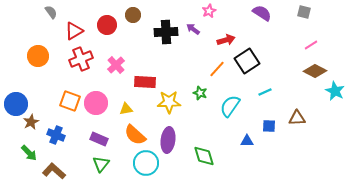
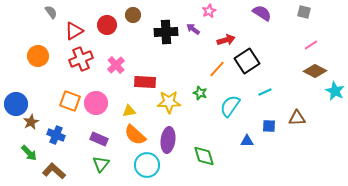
yellow triangle: moved 3 px right, 2 px down
cyan circle: moved 1 px right, 2 px down
